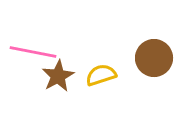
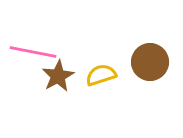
brown circle: moved 4 px left, 4 px down
